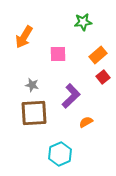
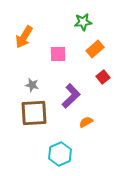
orange rectangle: moved 3 px left, 6 px up
